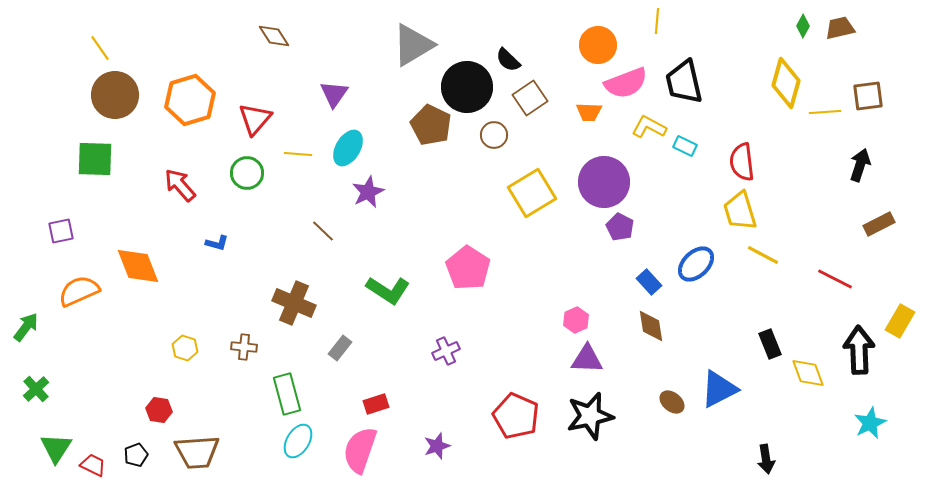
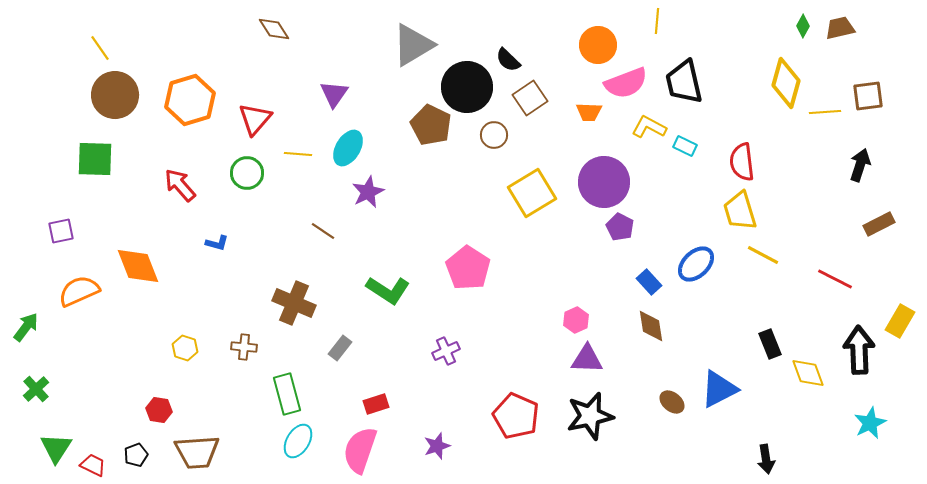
brown diamond at (274, 36): moved 7 px up
brown line at (323, 231): rotated 10 degrees counterclockwise
